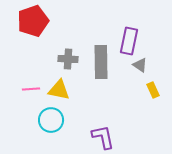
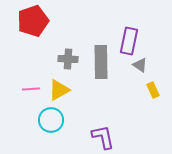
yellow triangle: rotated 40 degrees counterclockwise
